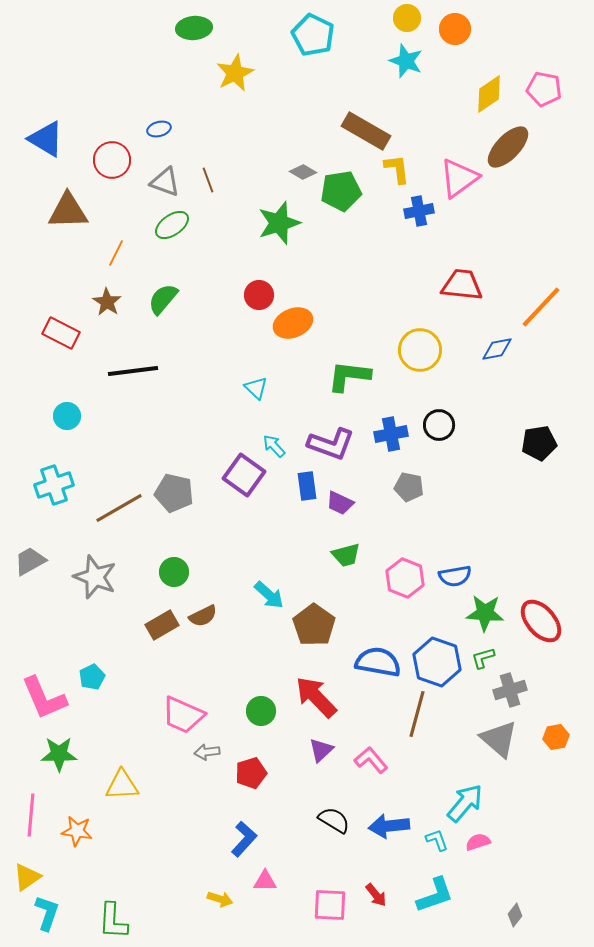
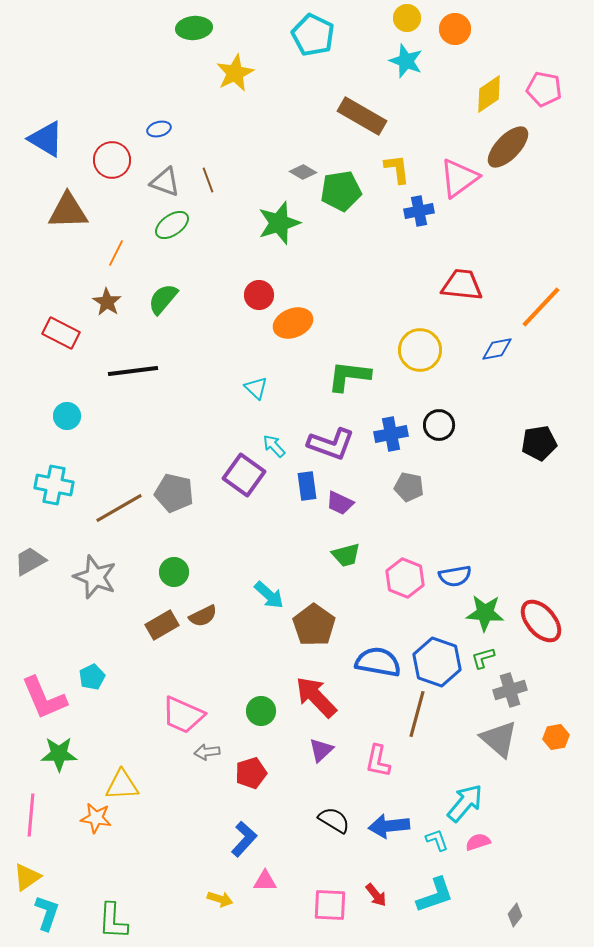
brown rectangle at (366, 131): moved 4 px left, 15 px up
cyan cross at (54, 485): rotated 30 degrees clockwise
pink L-shape at (371, 760): moved 7 px right, 1 px down; rotated 128 degrees counterclockwise
orange star at (77, 831): moved 19 px right, 13 px up
